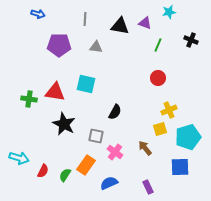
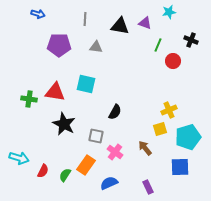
red circle: moved 15 px right, 17 px up
